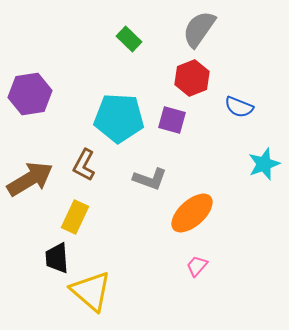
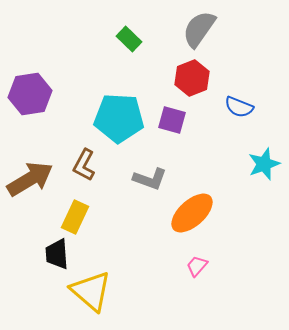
black trapezoid: moved 4 px up
